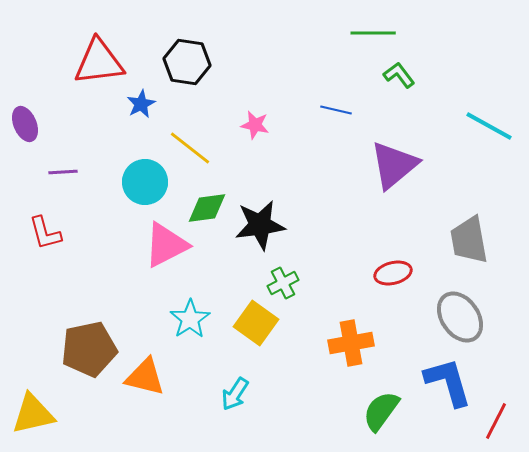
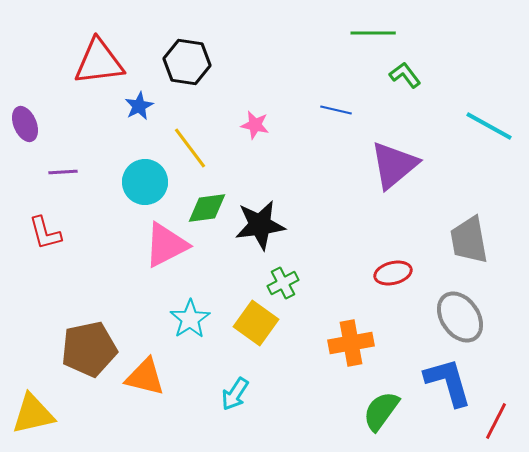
green L-shape: moved 6 px right
blue star: moved 2 px left, 2 px down
yellow line: rotated 15 degrees clockwise
